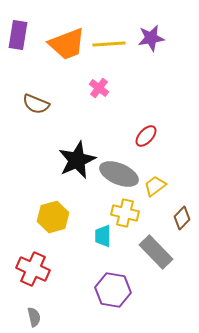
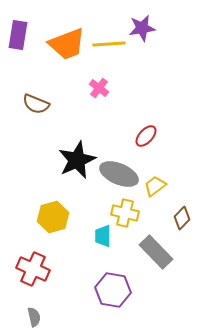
purple star: moved 9 px left, 10 px up
